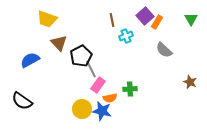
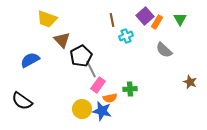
green triangle: moved 11 px left
brown triangle: moved 3 px right, 3 px up
